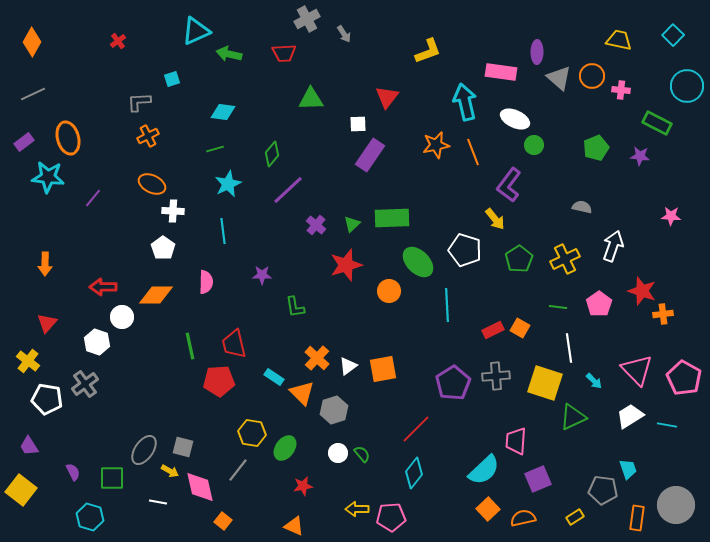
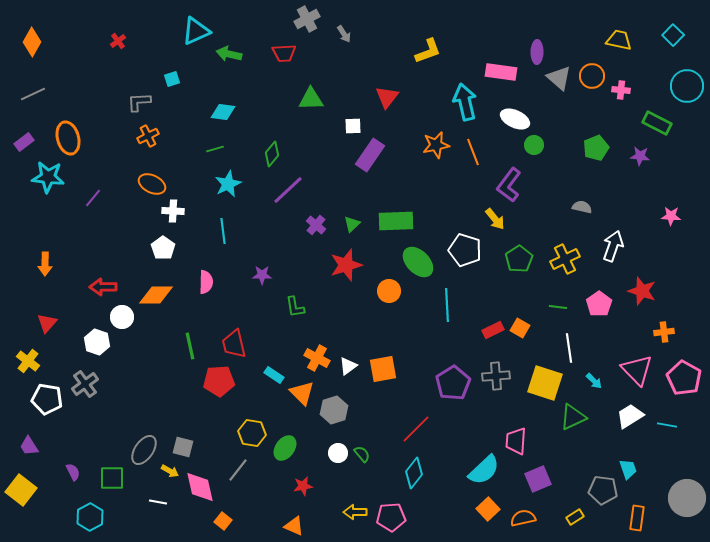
white square at (358, 124): moved 5 px left, 2 px down
green rectangle at (392, 218): moved 4 px right, 3 px down
orange cross at (663, 314): moved 1 px right, 18 px down
orange cross at (317, 358): rotated 15 degrees counterclockwise
cyan rectangle at (274, 377): moved 2 px up
gray circle at (676, 505): moved 11 px right, 7 px up
yellow arrow at (357, 509): moved 2 px left, 3 px down
cyan hexagon at (90, 517): rotated 16 degrees clockwise
